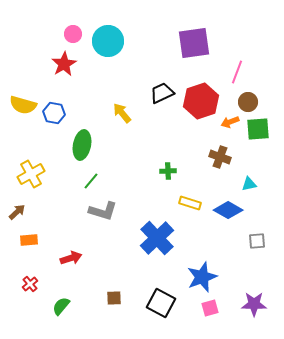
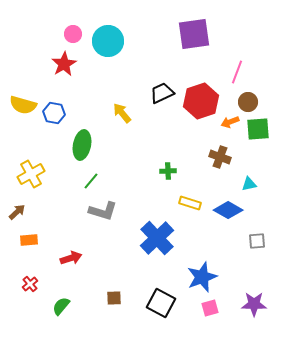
purple square: moved 9 px up
